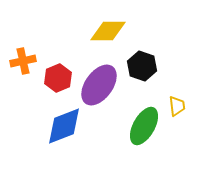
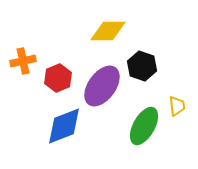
purple ellipse: moved 3 px right, 1 px down
